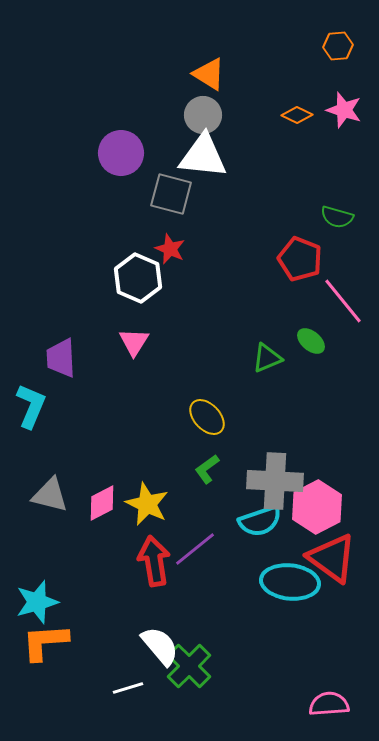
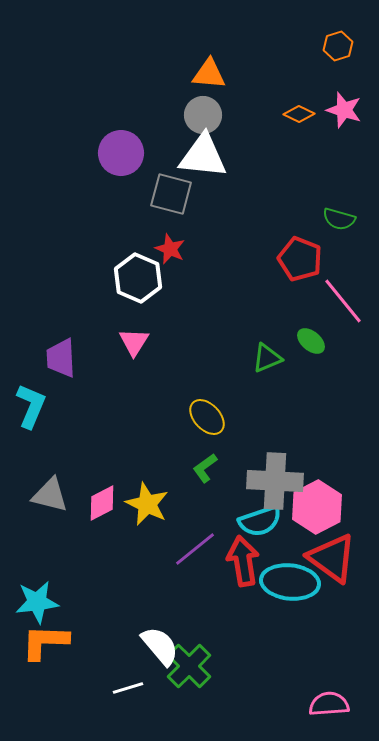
orange hexagon: rotated 12 degrees counterclockwise
orange triangle: rotated 27 degrees counterclockwise
orange diamond: moved 2 px right, 1 px up
green semicircle: moved 2 px right, 2 px down
green L-shape: moved 2 px left, 1 px up
red arrow: moved 89 px right
cyan star: rotated 9 degrees clockwise
orange L-shape: rotated 6 degrees clockwise
